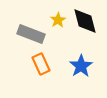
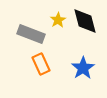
blue star: moved 2 px right, 2 px down
